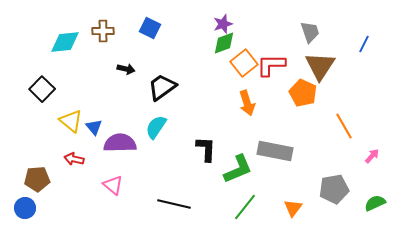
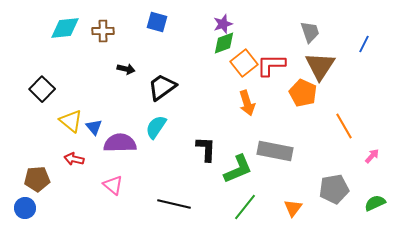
blue square: moved 7 px right, 6 px up; rotated 10 degrees counterclockwise
cyan diamond: moved 14 px up
